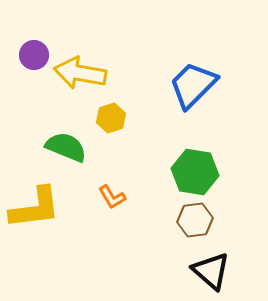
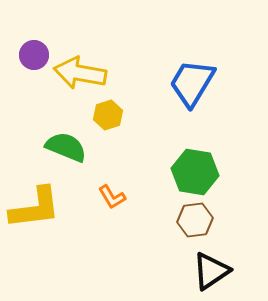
blue trapezoid: moved 1 px left, 2 px up; rotated 14 degrees counterclockwise
yellow hexagon: moved 3 px left, 3 px up
black triangle: rotated 45 degrees clockwise
